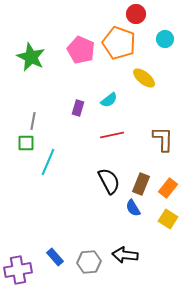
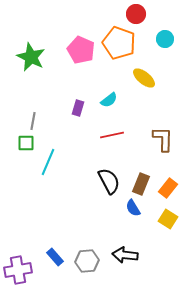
gray hexagon: moved 2 px left, 1 px up
